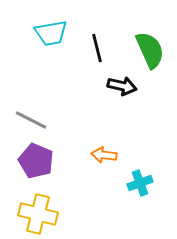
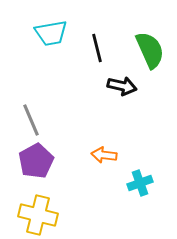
gray line: rotated 40 degrees clockwise
purple pentagon: rotated 20 degrees clockwise
yellow cross: moved 1 px down
